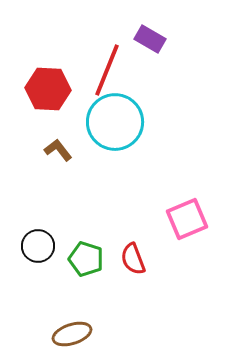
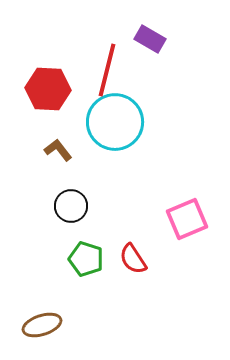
red line: rotated 8 degrees counterclockwise
black circle: moved 33 px right, 40 px up
red semicircle: rotated 12 degrees counterclockwise
brown ellipse: moved 30 px left, 9 px up
